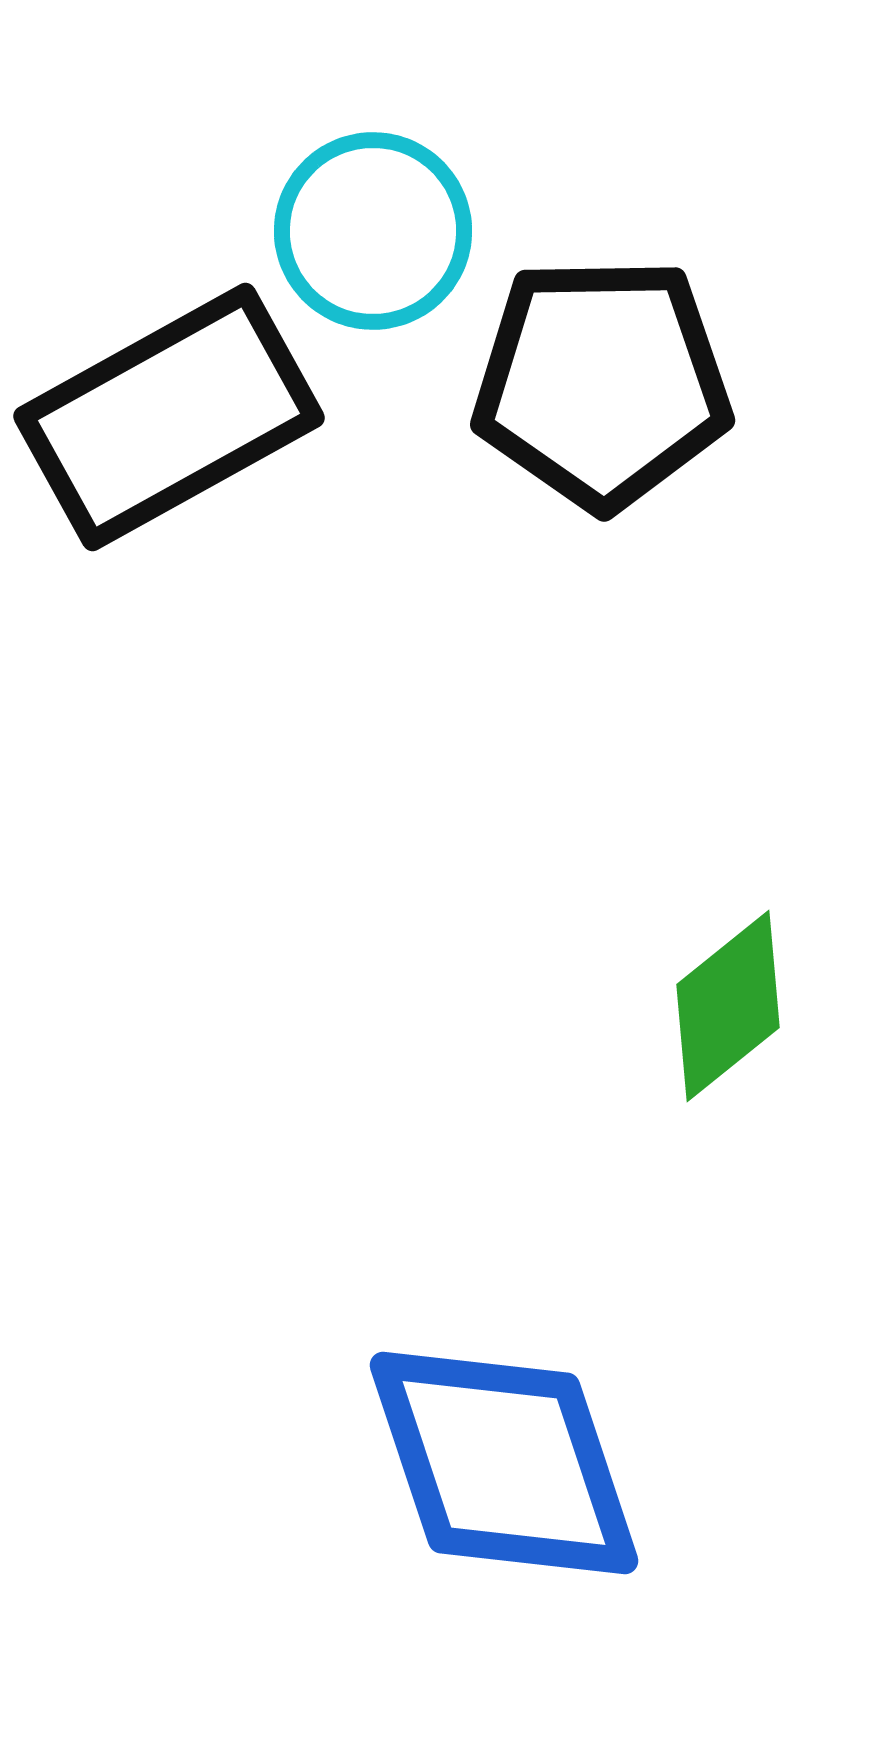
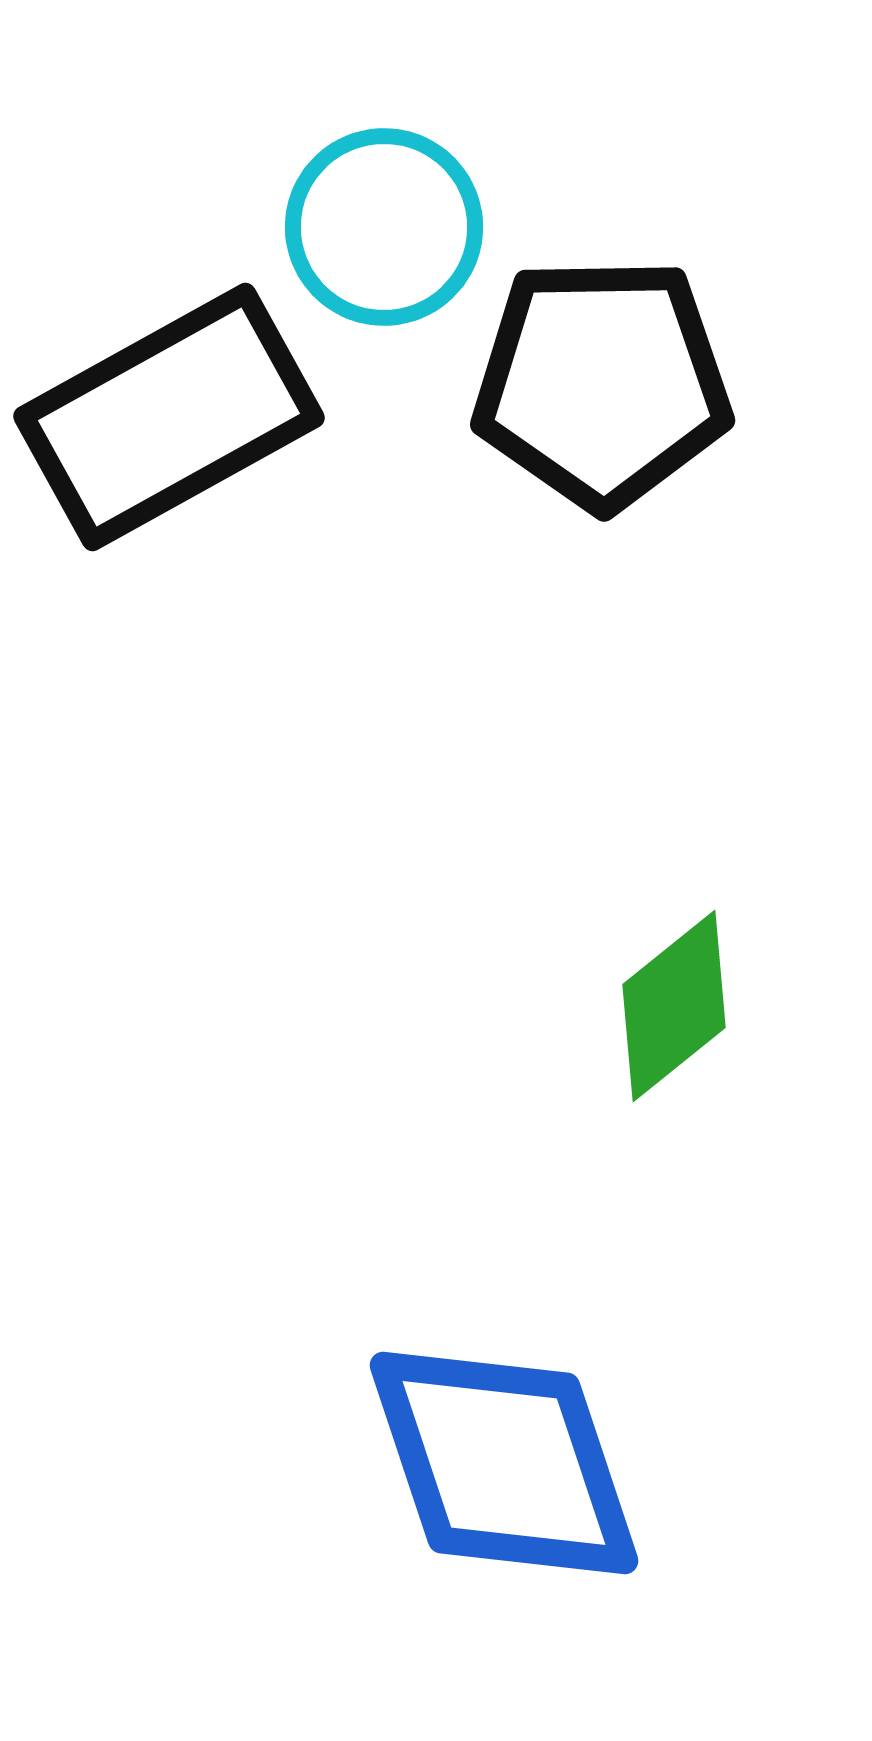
cyan circle: moved 11 px right, 4 px up
green diamond: moved 54 px left
